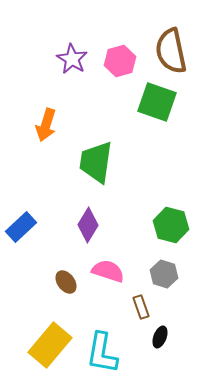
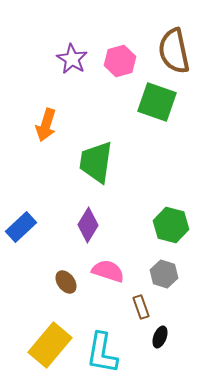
brown semicircle: moved 3 px right
